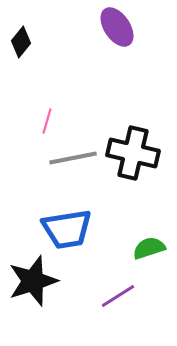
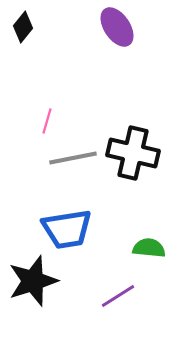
black diamond: moved 2 px right, 15 px up
green semicircle: rotated 24 degrees clockwise
